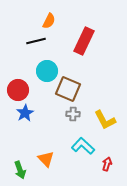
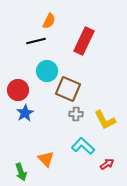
gray cross: moved 3 px right
red arrow: rotated 40 degrees clockwise
green arrow: moved 1 px right, 2 px down
